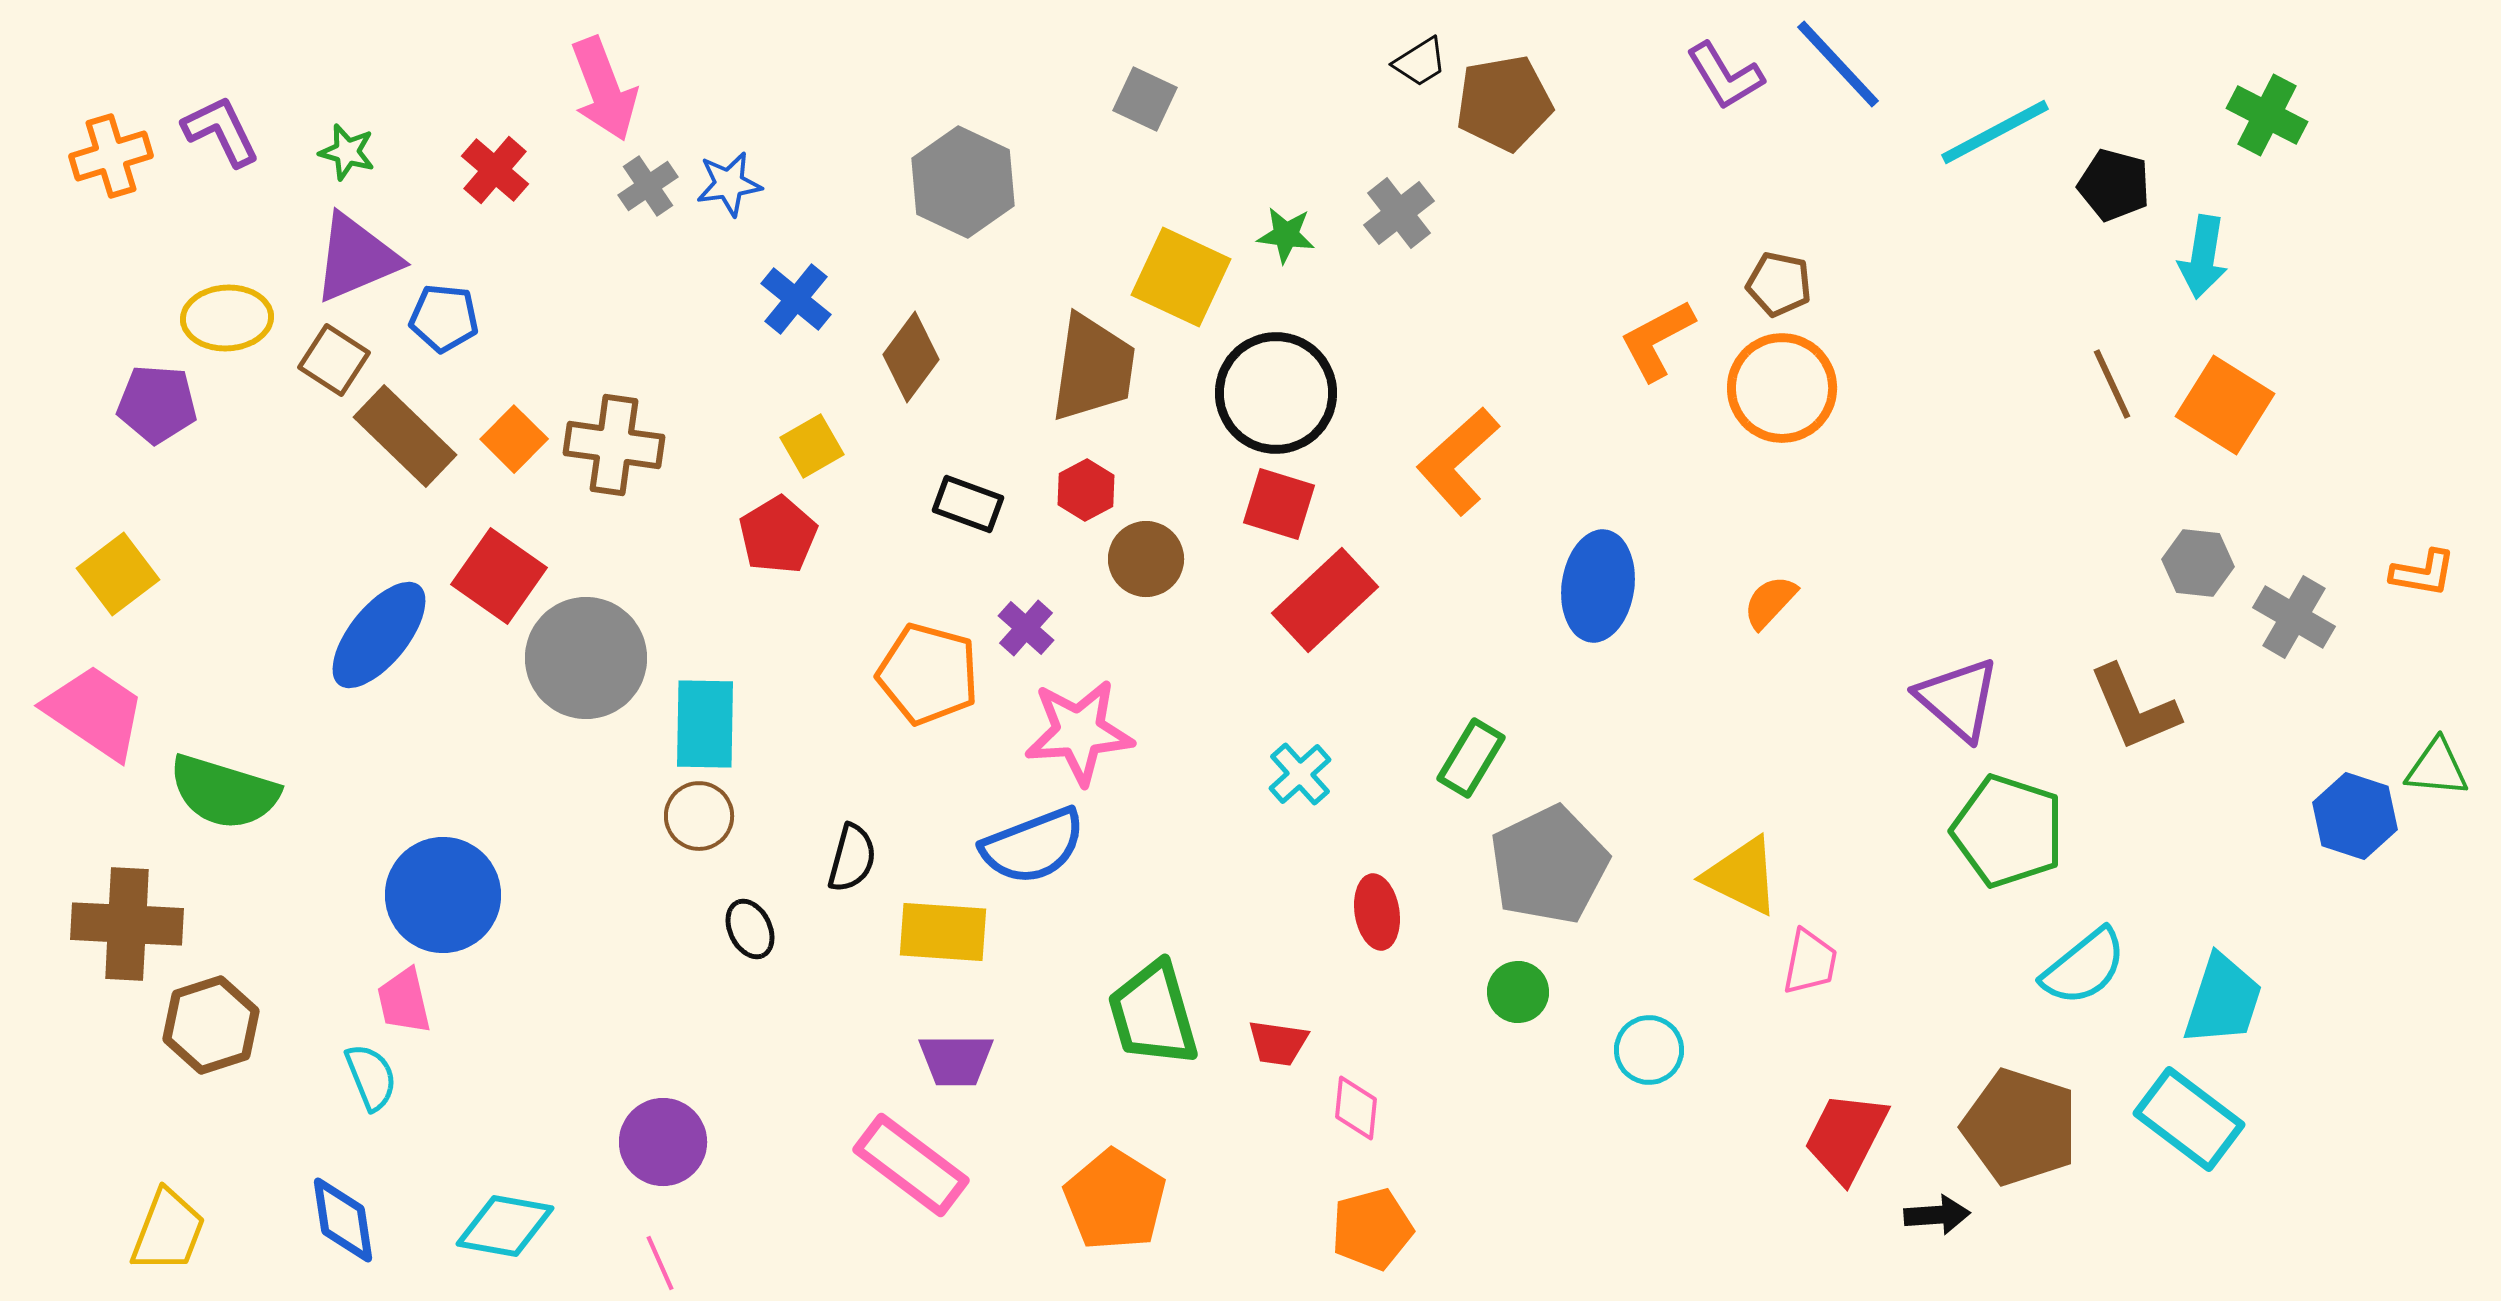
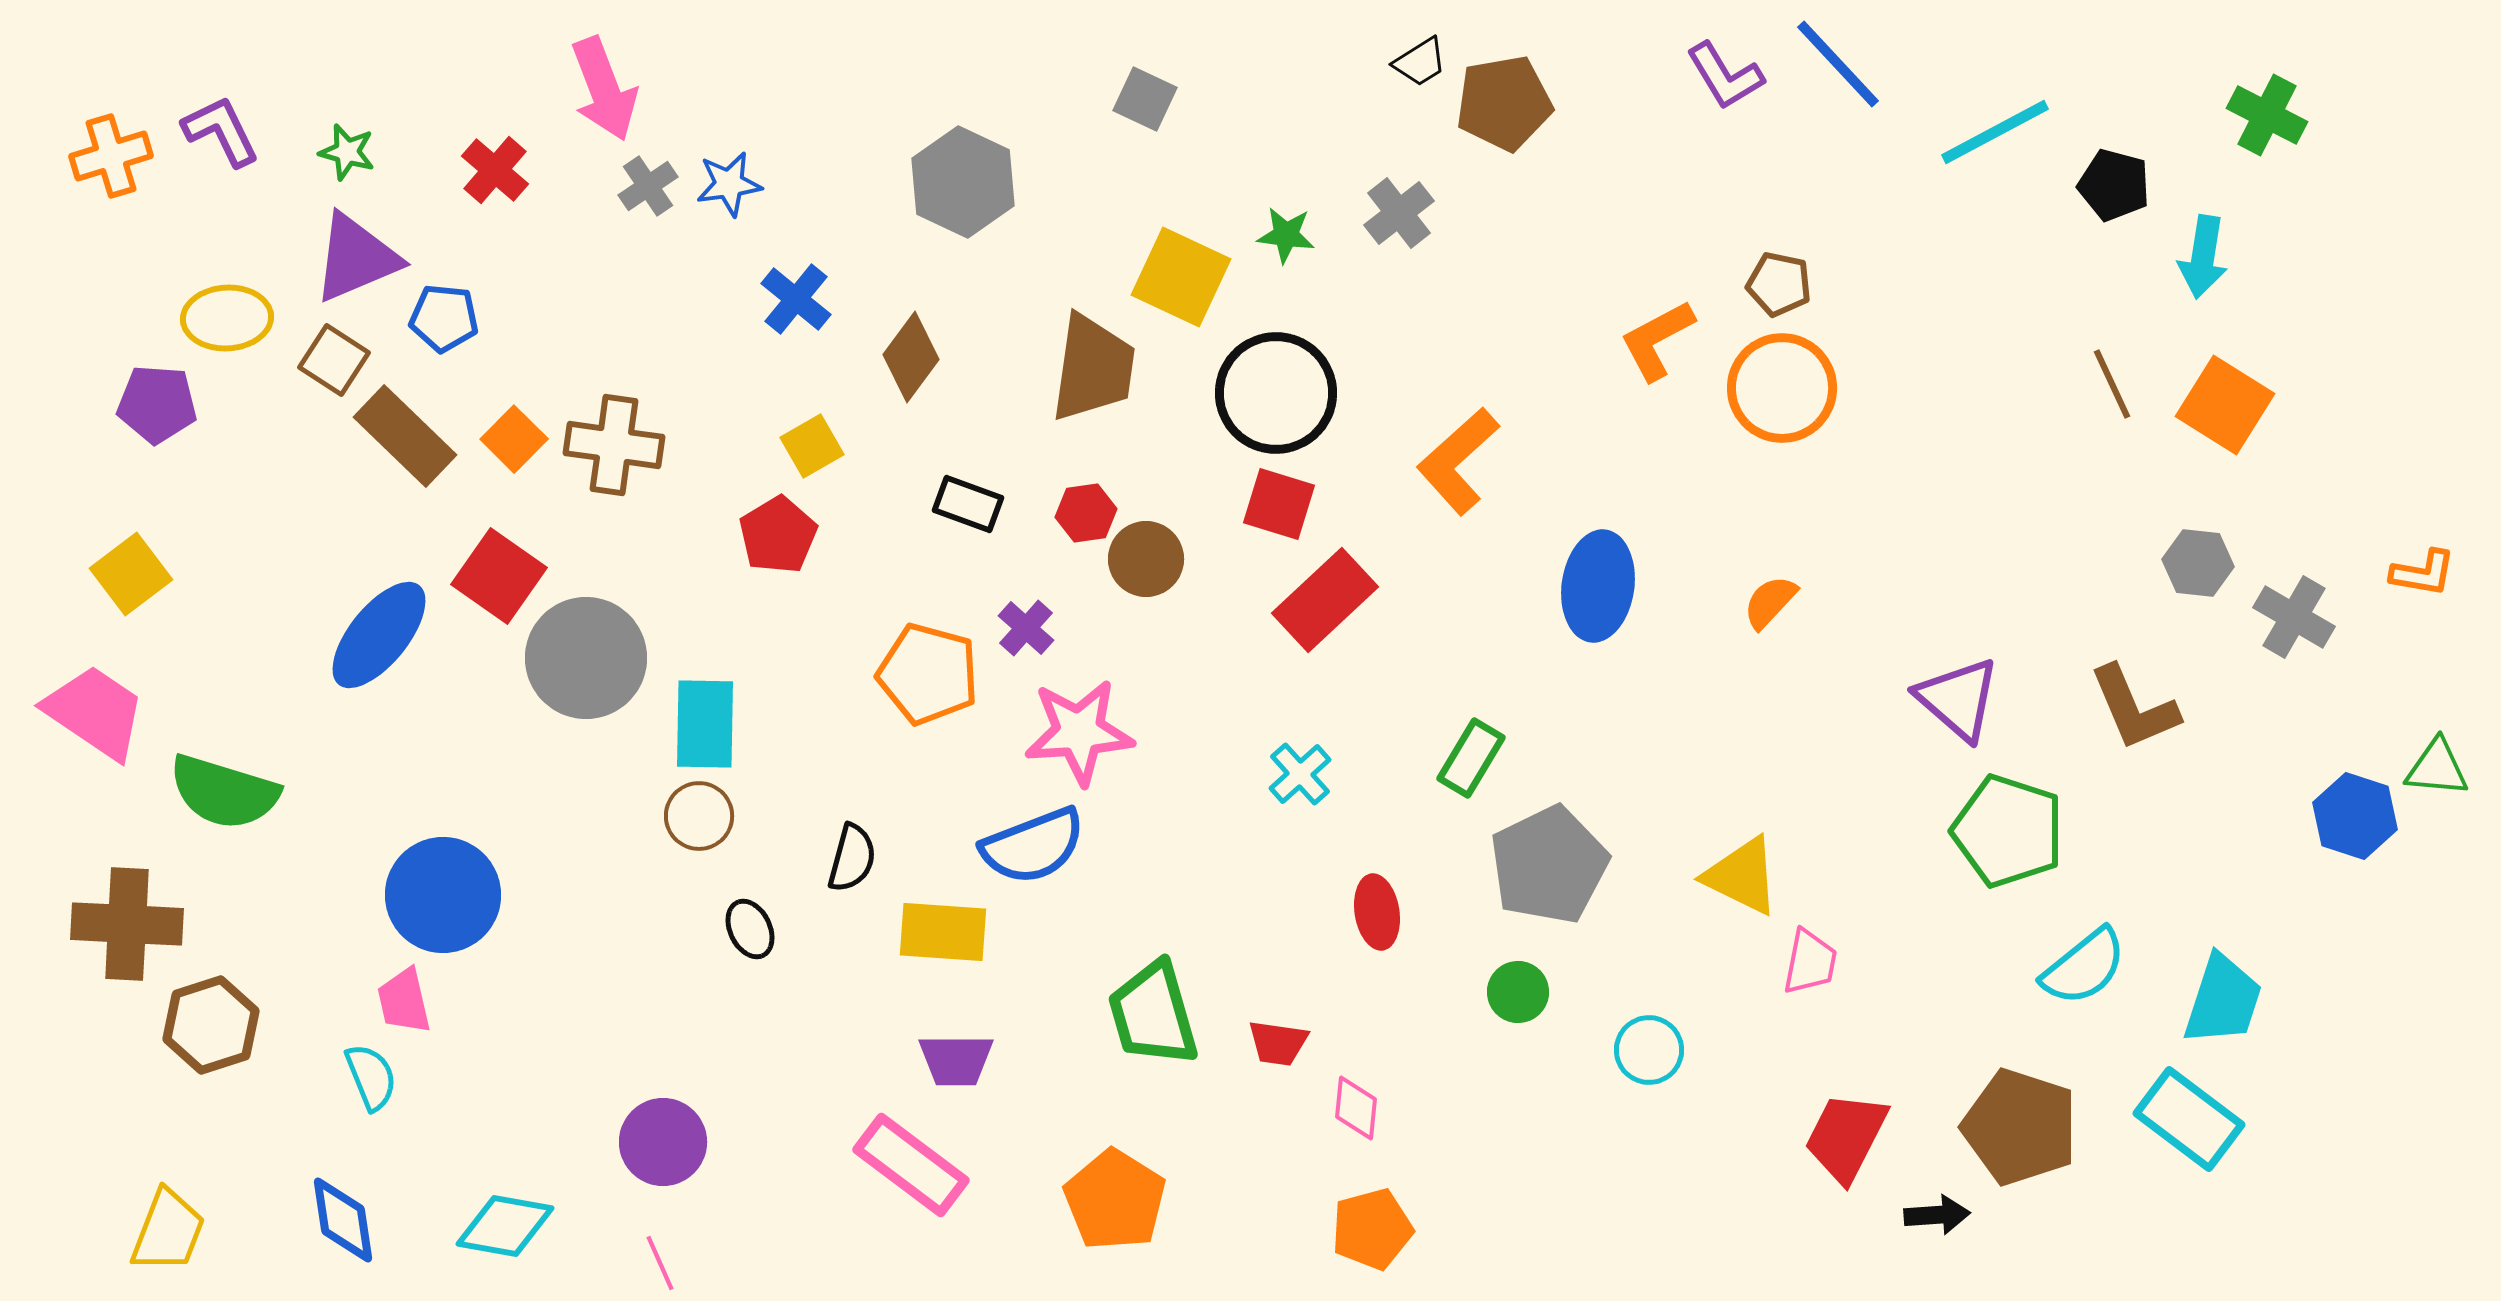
red hexagon at (1086, 490): moved 23 px down; rotated 20 degrees clockwise
yellow square at (118, 574): moved 13 px right
